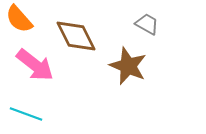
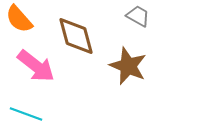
gray trapezoid: moved 9 px left, 8 px up
brown diamond: rotated 12 degrees clockwise
pink arrow: moved 1 px right, 1 px down
